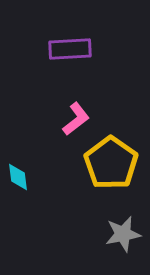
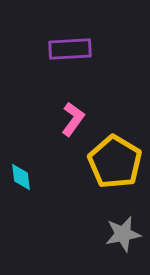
pink L-shape: moved 3 px left; rotated 16 degrees counterclockwise
yellow pentagon: moved 4 px right, 1 px up; rotated 4 degrees counterclockwise
cyan diamond: moved 3 px right
